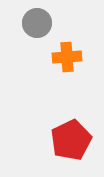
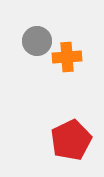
gray circle: moved 18 px down
